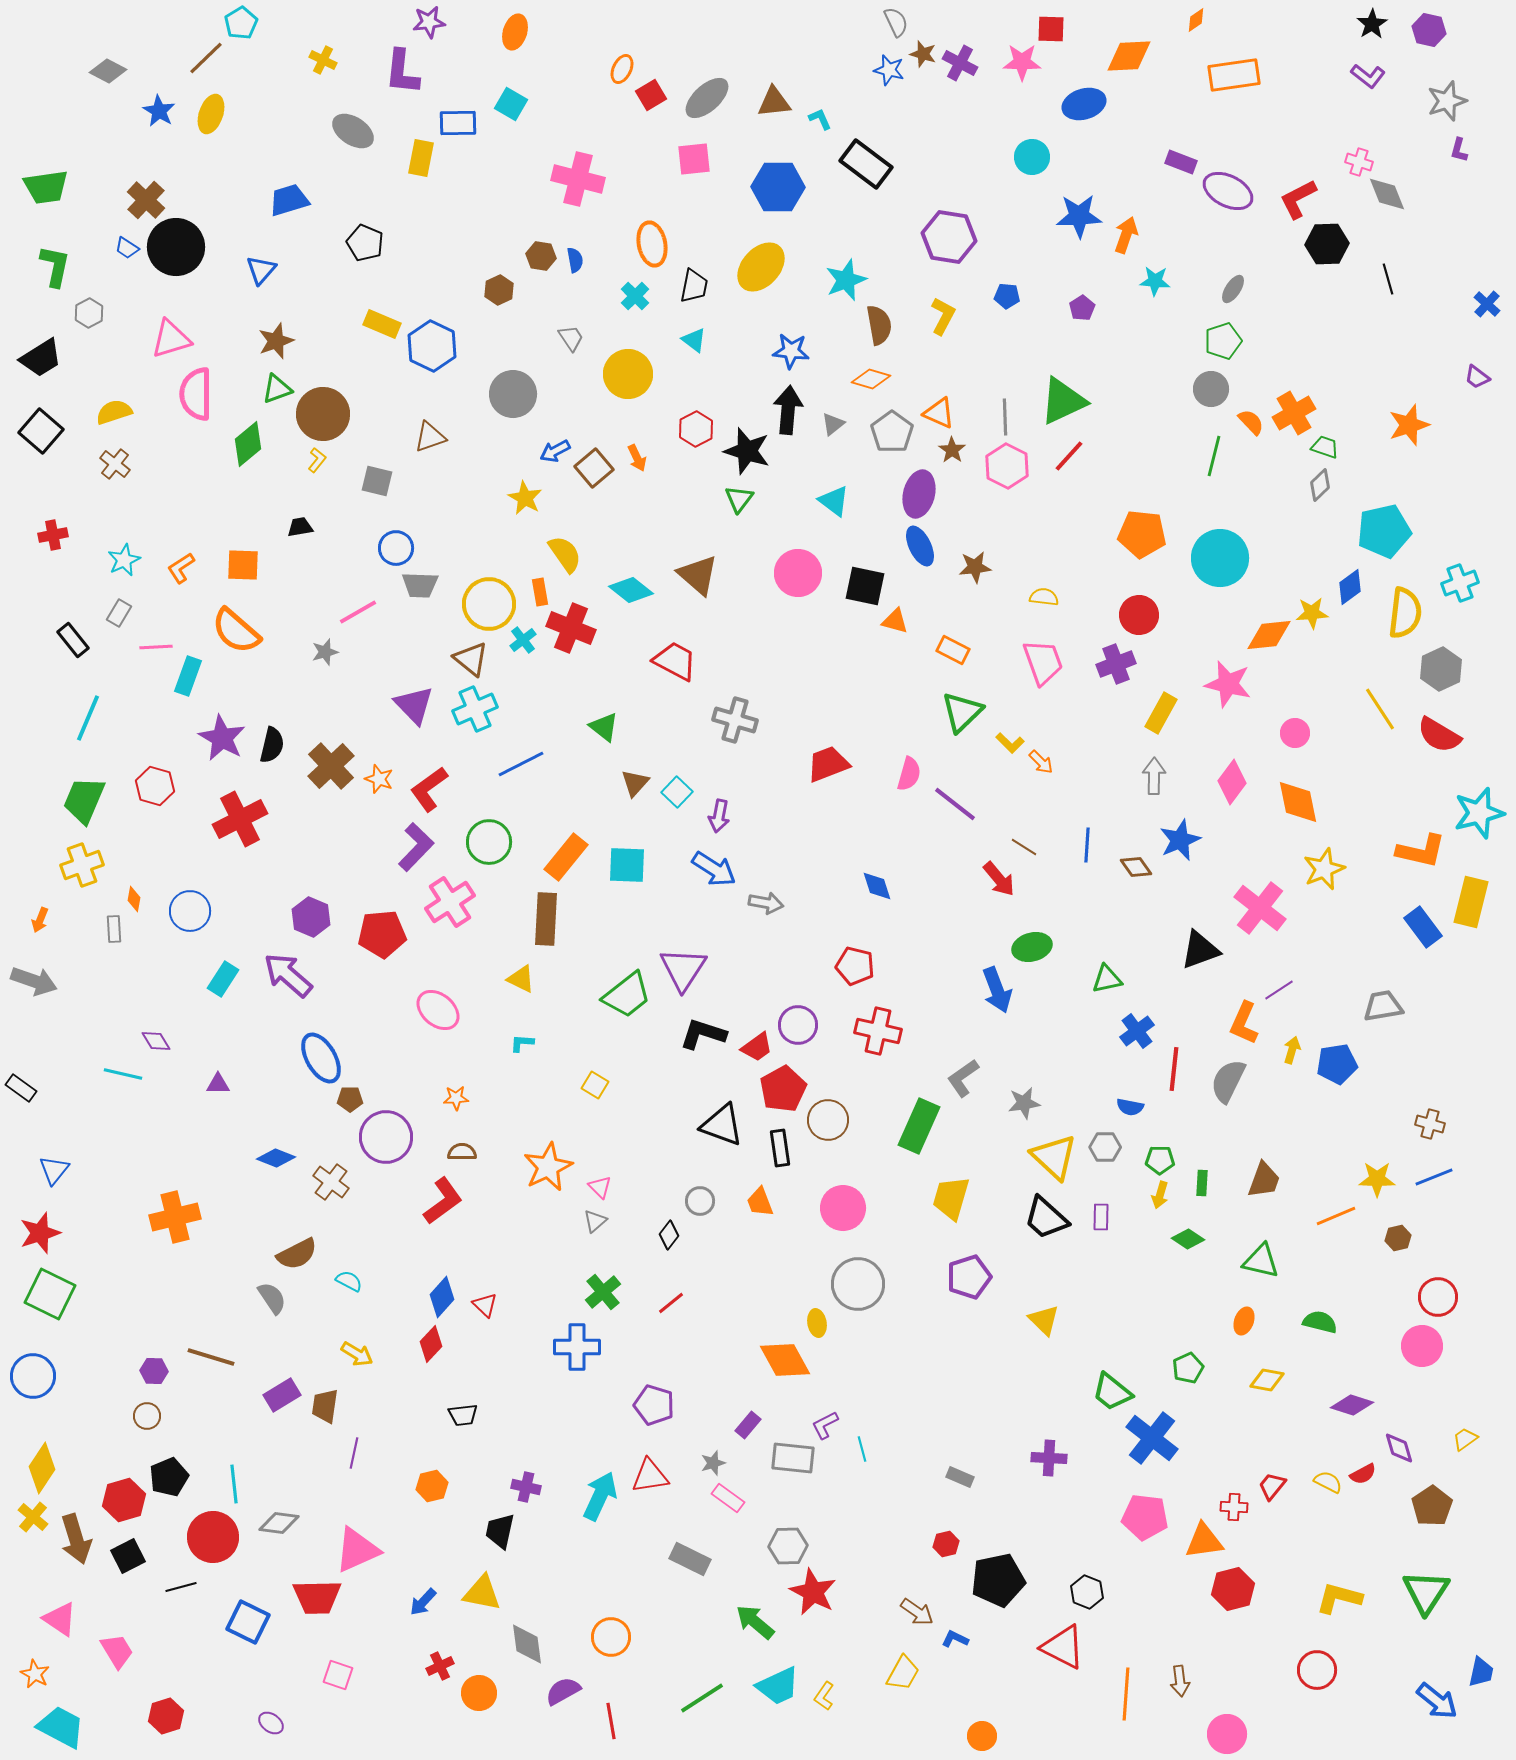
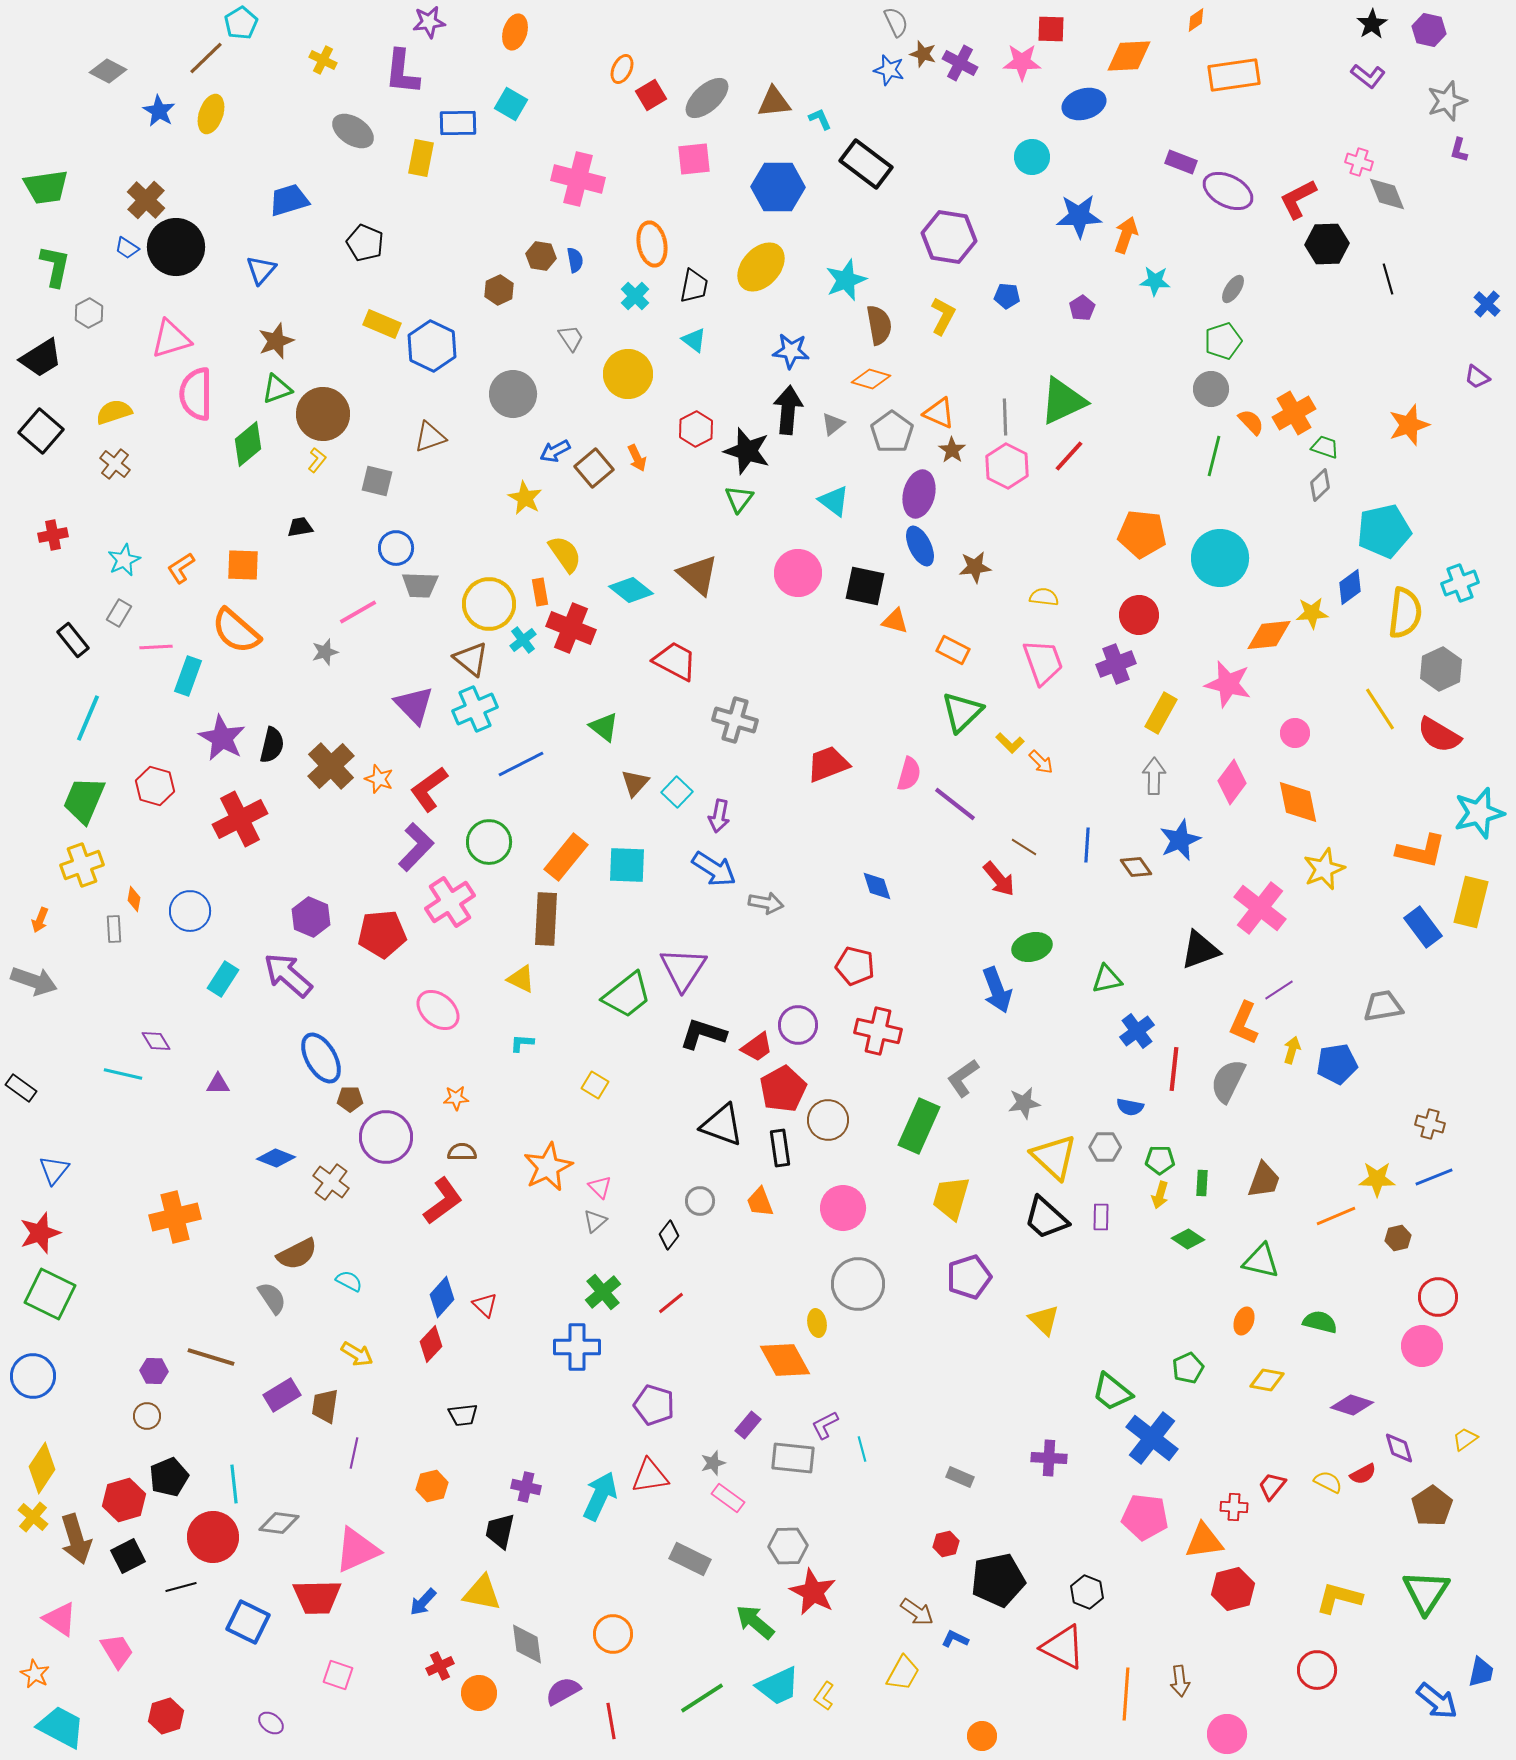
orange circle at (611, 1637): moved 2 px right, 3 px up
